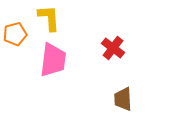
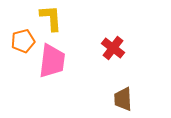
yellow L-shape: moved 2 px right
orange pentagon: moved 8 px right, 7 px down
pink trapezoid: moved 1 px left, 1 px down
